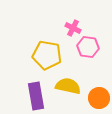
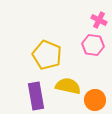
pink cross: moved 26 px right, 8 px up
pink hexagon: moved 5 px right, 2 px up
yellow pentagon: rotated 12 degrees clockwise
orange circle: moved 4 px left, 2 px down
